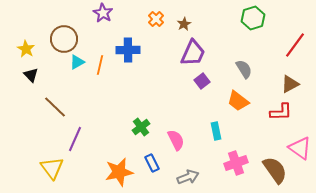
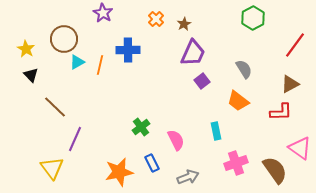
green hexagon: rotated 10 degrees counterclockwise
